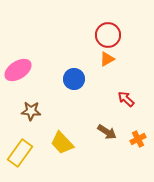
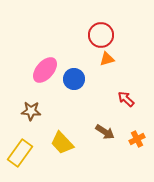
red circle: moved 7 px left
orange triangle: rotated 14 degrees clockwise
pink ellipse: moved 27 px right; rotated 16 degrees counterclockwise
brown arrow: moved 2 px left
orange cross: moved 1 px left
